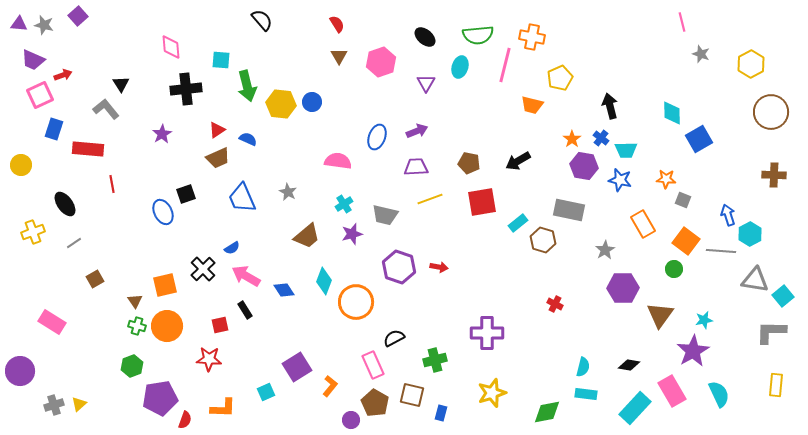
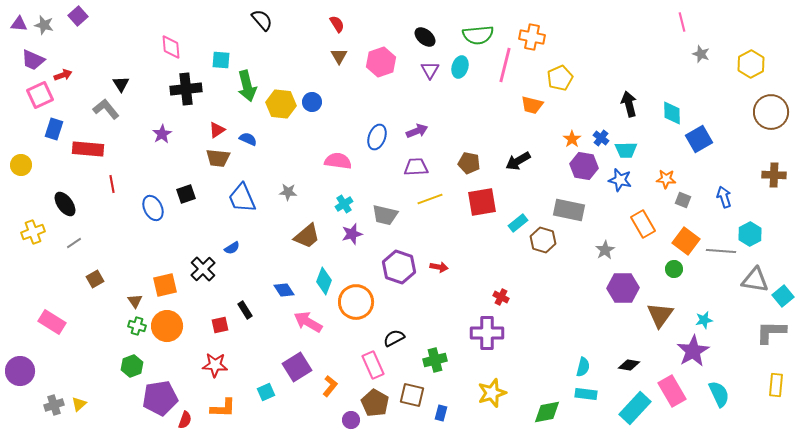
purple triangle at (426, 83): moved 4 px right, 13 px up
black arrow at (610, 106): moved 19 px right, 2 px up
brown trapezoid at (218, 158): rotated 30 degrees clockwise
gray star at (288, 192): rotated 24 degrees counterclockwise
blue ellipse at (163, 212): moved 10 px left, 4 px up
blue arrow at (728, 215): moved 4 px left, 18 px up
pink arrow at (246, 276): moved 62 px right, 46 px down
red cross at (555, 304): moved 54 px left, 7 px up
red star at (209, 359): moved 6 px right, 6 px down
